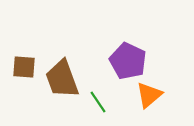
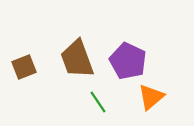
brown square: rotated 25 degrees counterclockwise
brown trapezoid: moved 15 px right, 20 px up
orange triangle: moved 2 px right, 2 px down
